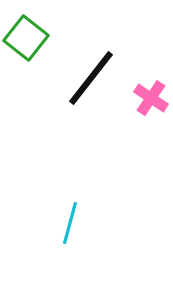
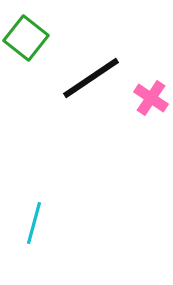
black line: rotated 18 degrees clockwise
cyan line: moved 36 px left
